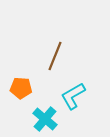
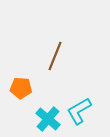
cyan L-shape: moved 6 px right, 15 px down
cyan cross: moved 3 px right
